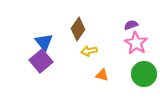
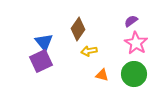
purple semicircle: moved 4 px up; rotated 16 degrees counterclockwise
purple square: rotated 15 degrees clockwise
green circle: moved 10 px left
